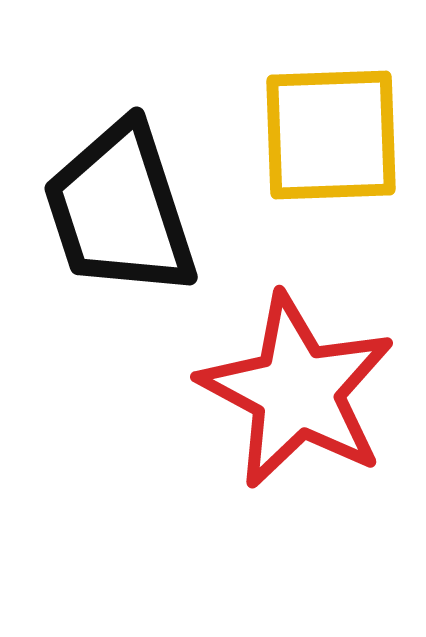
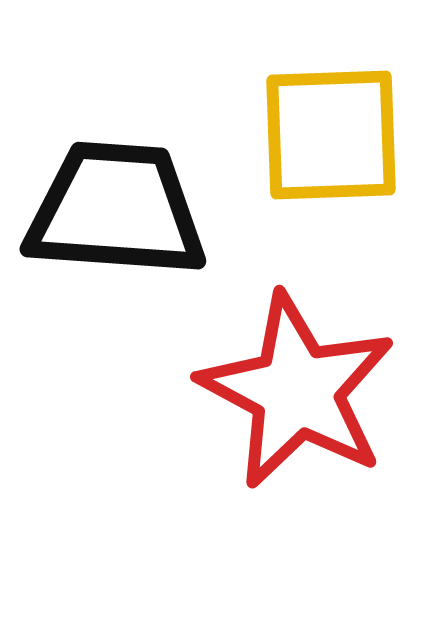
black trapezoid: moved 4 px left; rotated 112 degrees clockwise
